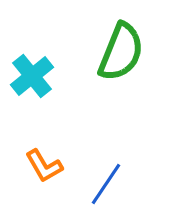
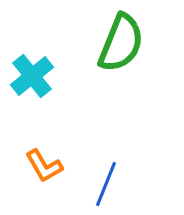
green semicircle: moved 9 px up
blue line: rotated 12 degrees counterclockwise
